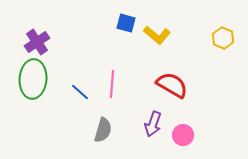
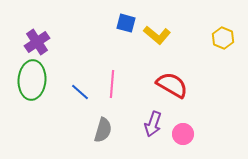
green ellipse: moved 1 px left, 1 px down
pink circle: moved 1 px up
